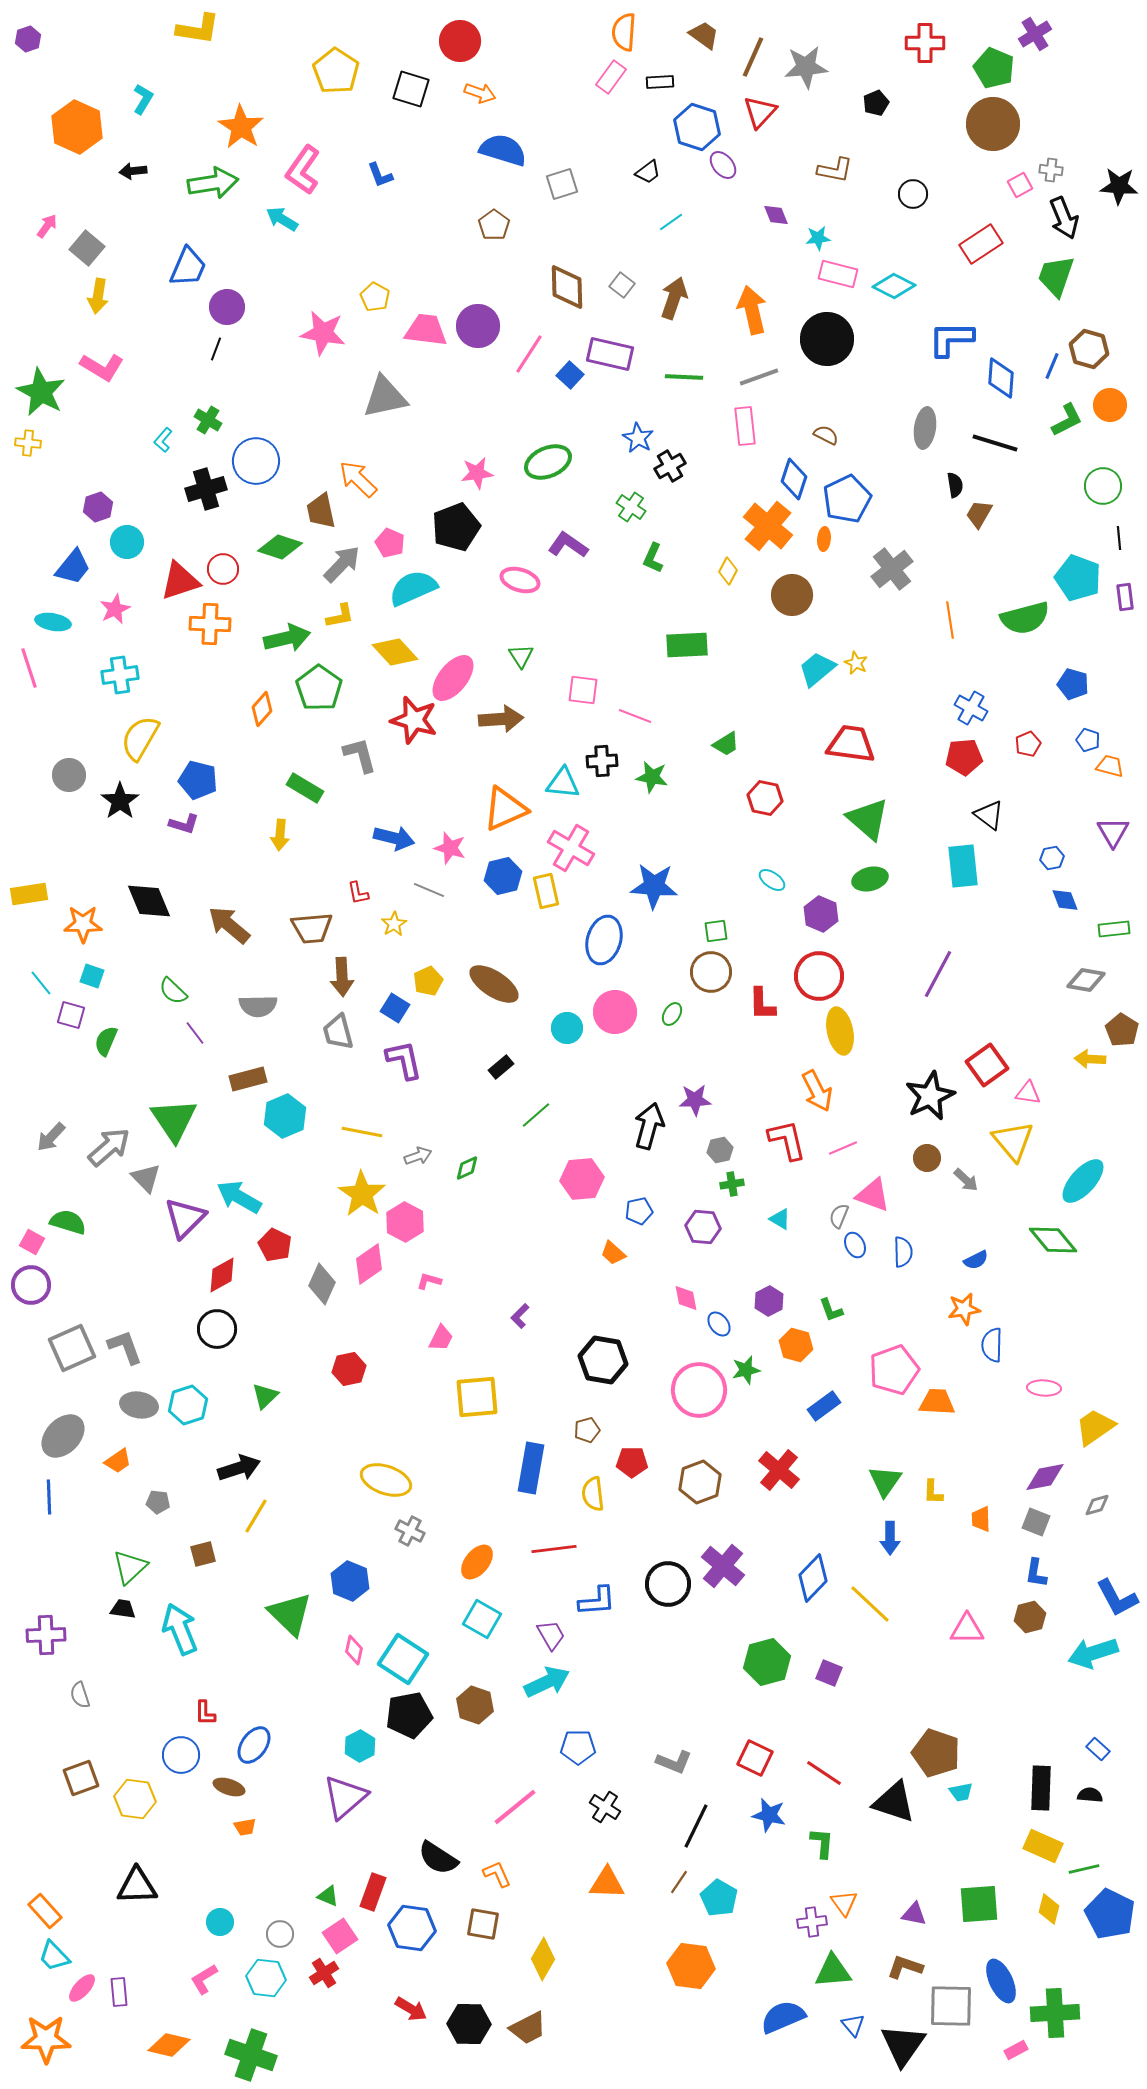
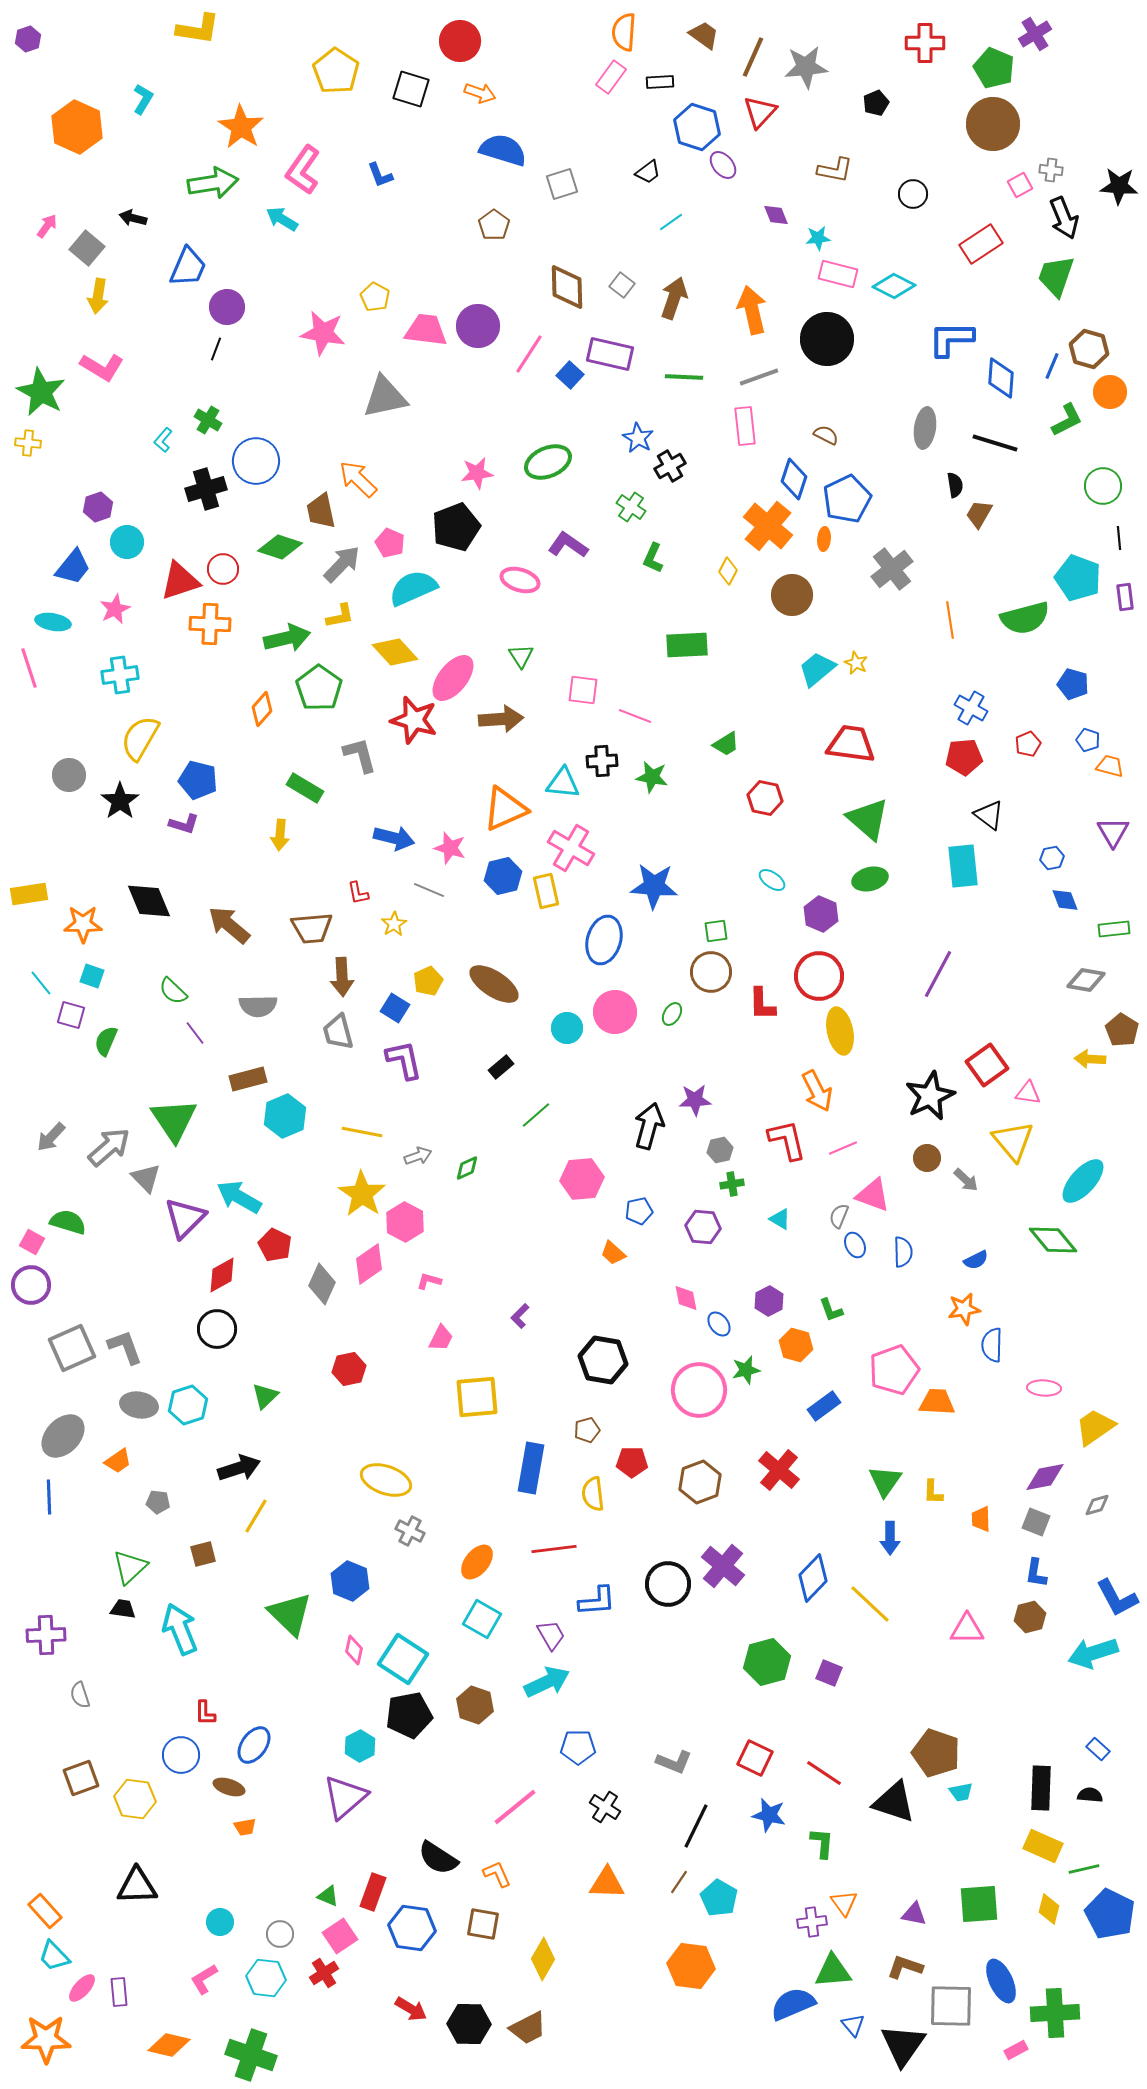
black arrow at (133, 171): moved 47 px down; rotated 20 degrees clockwise
orange circle at (1110, 405): moved 13 px up
blue semicircle at (783, 2017): moved 10 px right, 13 px up
